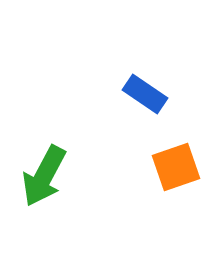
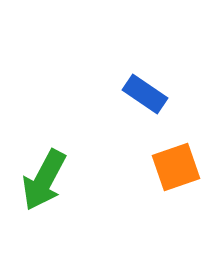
green arrow: moved 4 px down
